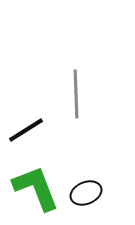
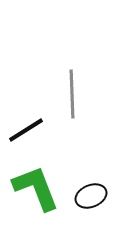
gray line: moved 4 px left
black ellipse: moved 5 px right, 3 px down
